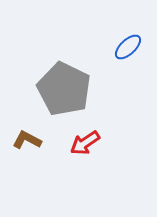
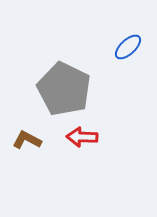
red arrow: moved 3 px left, 6 px up; rotated 36 degrees clockwise
